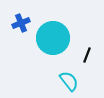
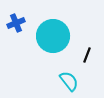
blue cross: moved 5 px left
cyan circle: moved 2 px up
